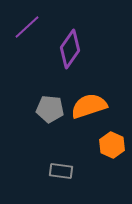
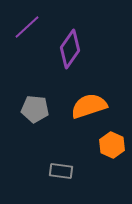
gray pentagon: moved 15 px left
